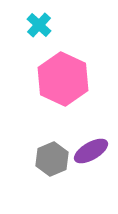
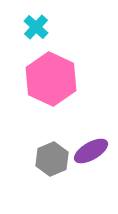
cyan cross: moved 3 px left, 2 px down
pink hexagon: moved 12 px left
